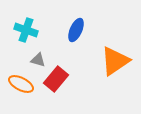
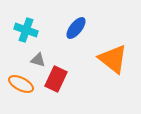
blue ellipse: moved 2 px up; rotated 15 degrees clockwise
orange triangle: moved 2 px left, 2 px up; rotated 48 degrees counterclockwise
red rectangle: rotated 15 degrees counterclockwise
